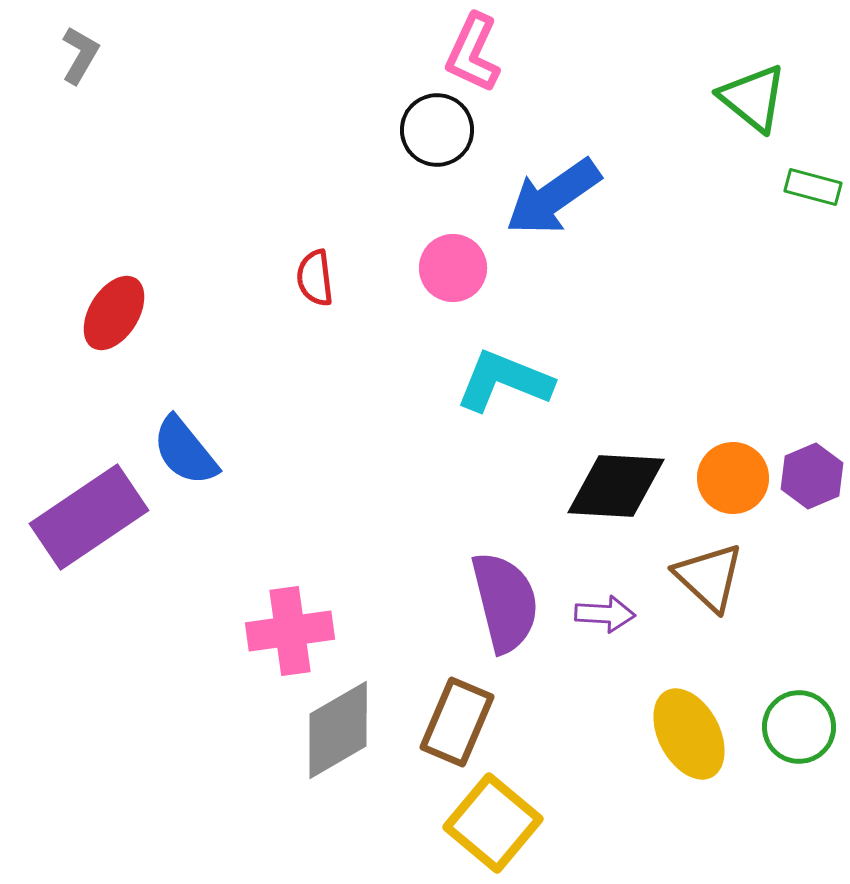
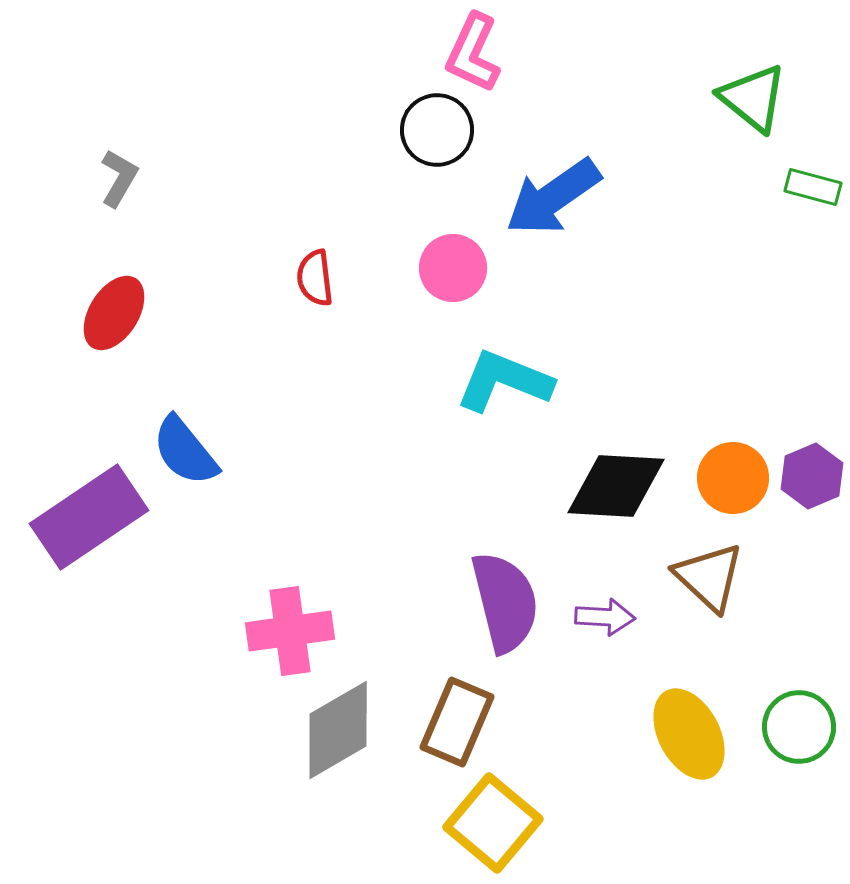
gray L-shape: moved 39 px right, 123 px down
purple arrow: moved 3 px down
